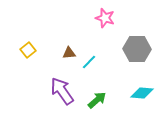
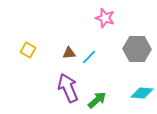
yellow square: rotated 21 degrees counterclockwise
cyan line: moved 5 px up
purple arrow: moved 6 px right, 3 px up; rotated 12 degrees clockwise
